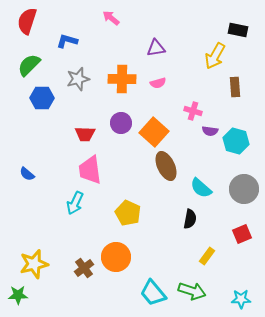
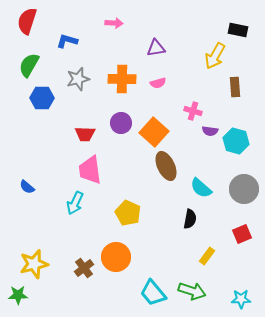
pink arrow: moved 3 px right, 5 px down; rotated 144 degrees clockwise
green semicircle: rotated 15 degrees counterclockwise
blue semicircle: moved 13 px down
